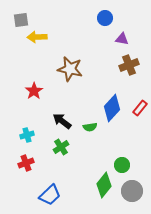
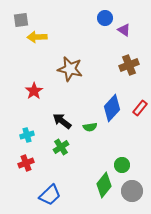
purple triangle: moved 2 px right, 9 px up; rotated 24 degrees clockwise
